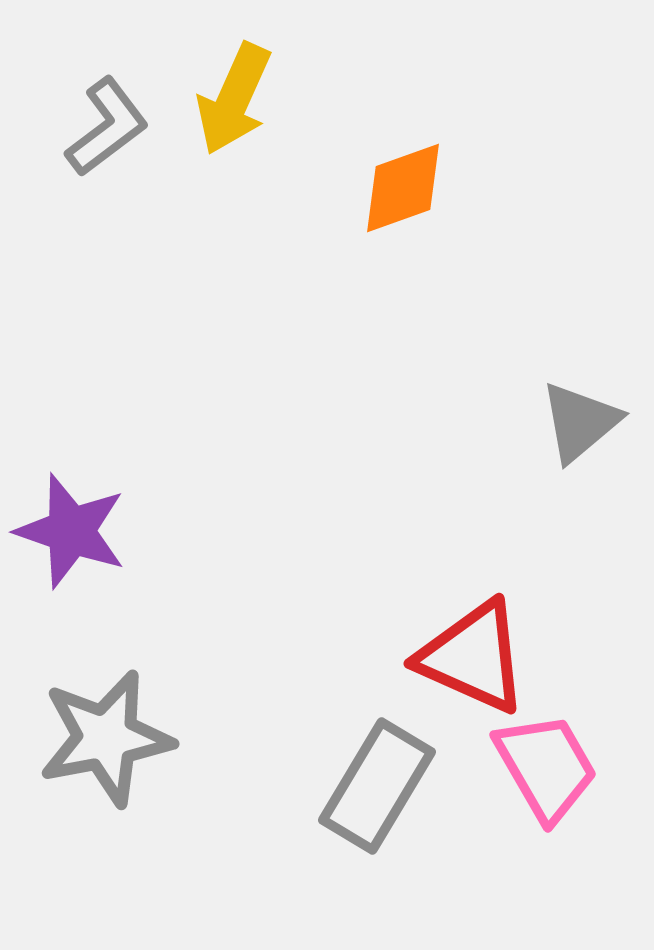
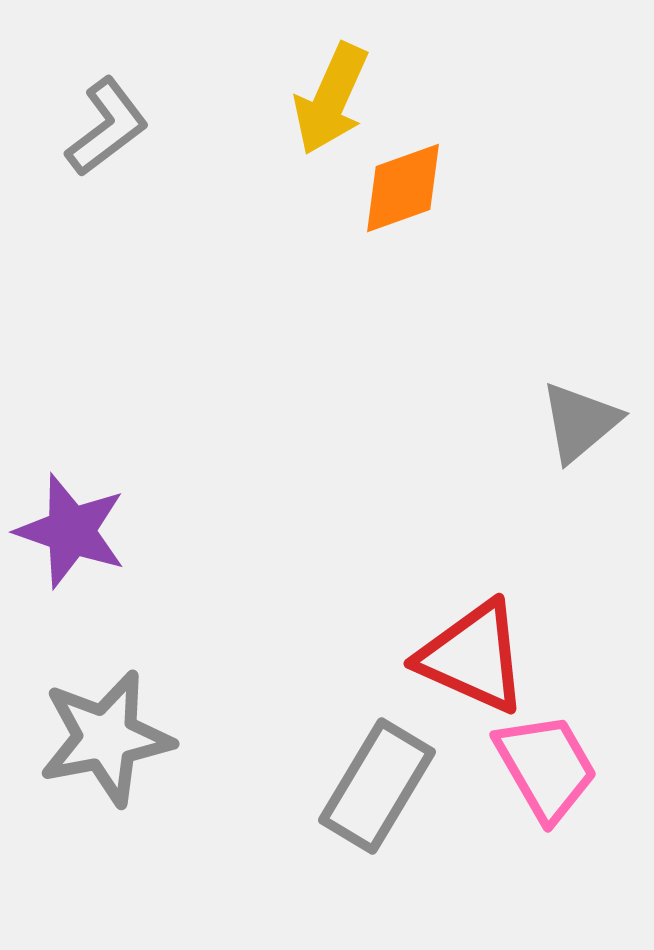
yellow arrow: moved 97 px right
